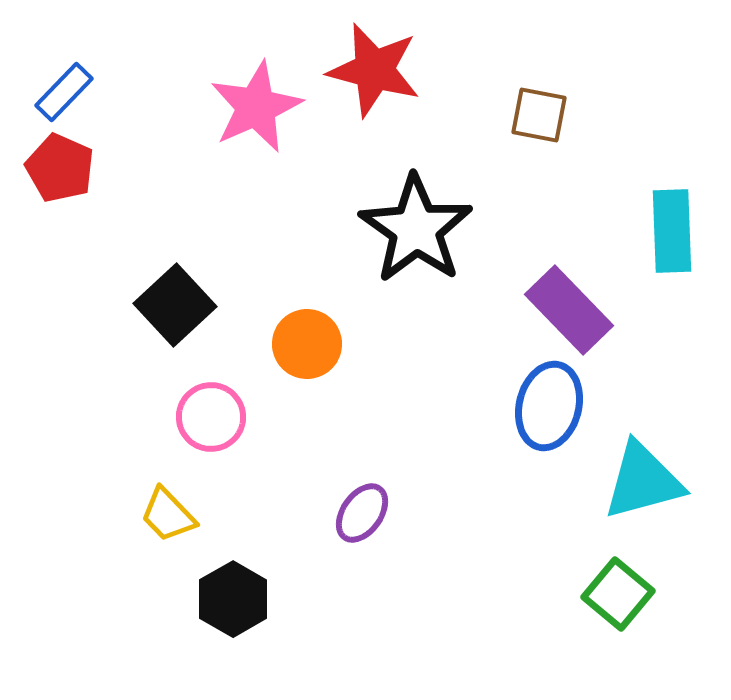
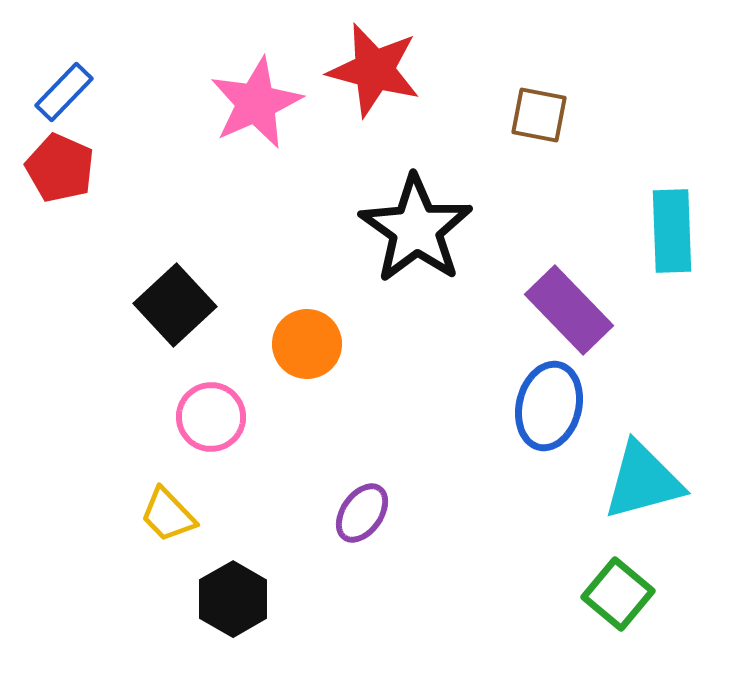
pink star: moved 4 px up
